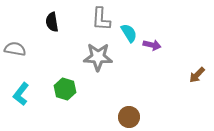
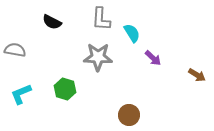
black semicircle: rotated 54 degrees counterclockwise
cyan semicircle: moved 3 px right
purple arrow: moved 1 px right, 13 px down; rotated 30 degrees clockwise
gray semicircle: moved 1 px down
brown arrow: rotated 102 degrees counterclockwise
cyan L-shape: rotated 30 degrees clockwise
brown circle: moved 2 px up
